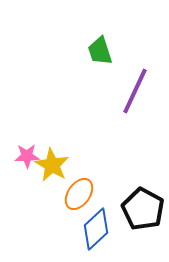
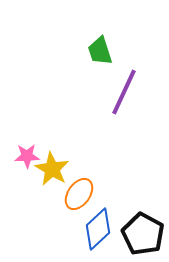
purple line: moved 11 px left, 1 px down
yellow star: moved 4 px down
black pentagon: moved 25 px down
blue diamond: moved 2 px right
